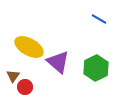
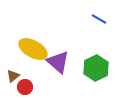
yellow ellipse: moved 4 px right, 2 px down
brown triangle: rotated 16 degrees clockwise
